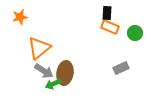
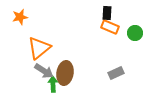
gray rectangle: moved 5 px left, 5 px down
green arrow: rotated 112 degrees clockwise
